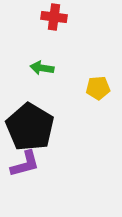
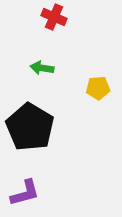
red cross: rotated 15 degrees clockwise
purple L-shape: moved 29 px down
